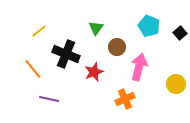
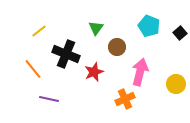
pink arrow: moved 1 px right, 5 px down
